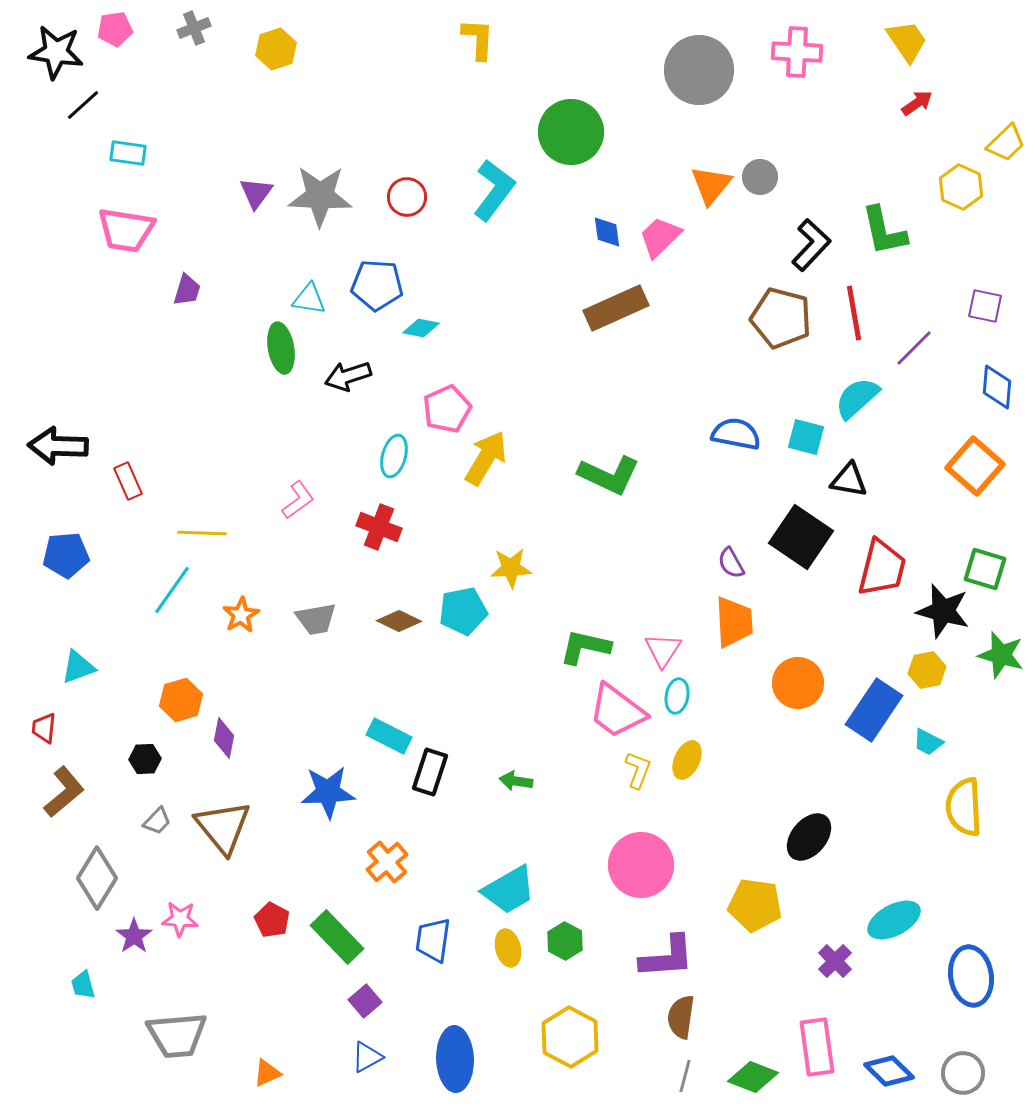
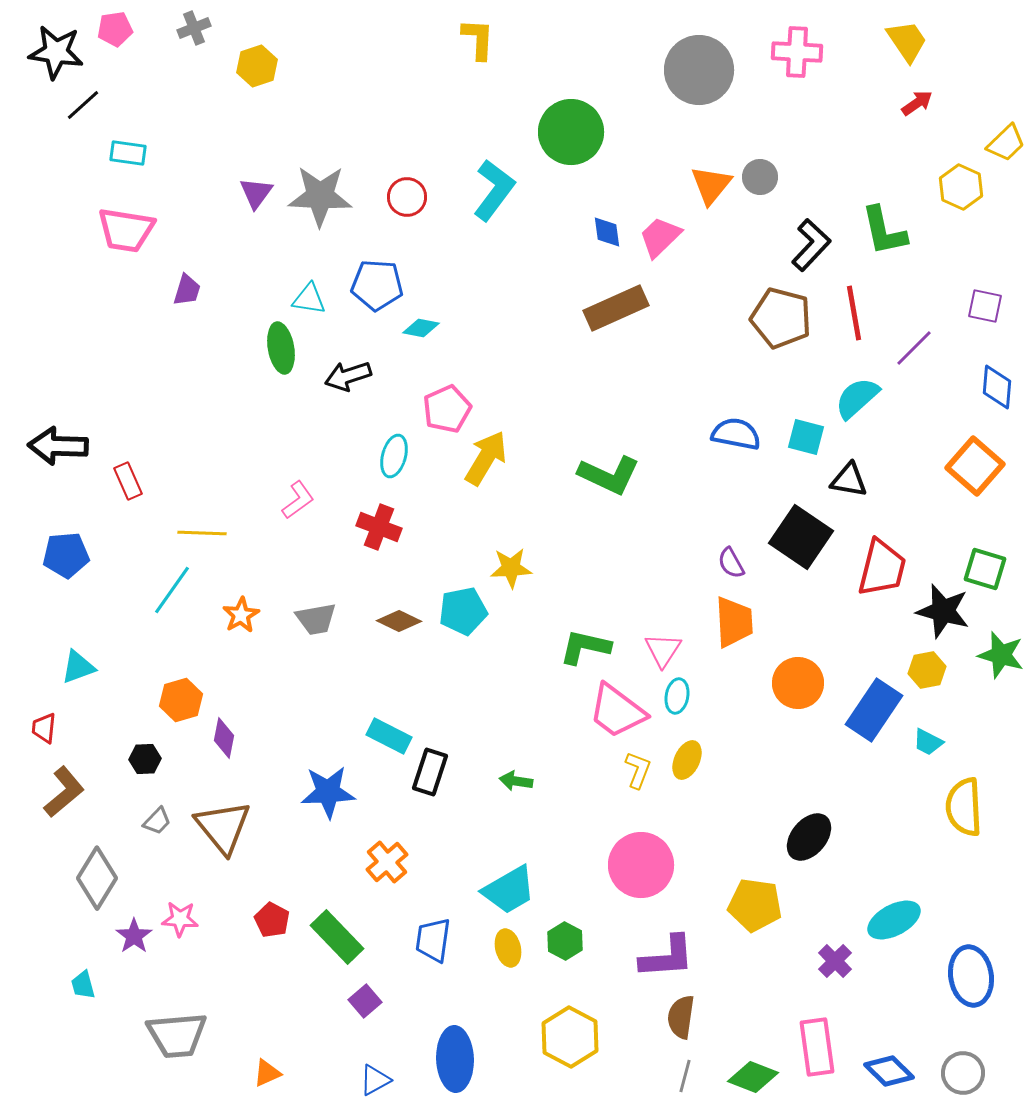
yellow hexagon at (276, 49): moved 19 px left, 17 px down
blue triangle at (367, 1057): moved 8 px right, 23 px down
